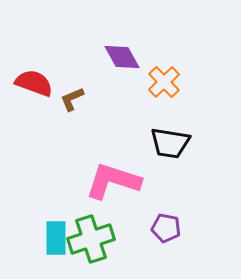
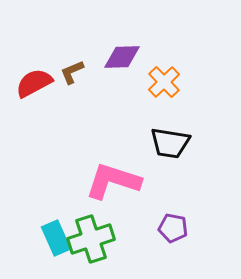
purple diamond: rotated 63 degrees counterclockwise
red semicircle: rotated 48 degrees counterclockwise
brown L-shape: moved 27 px up
purple pentagon: moved 7 px right
cyan rectangle: rotated 24 degrees counterclockwise
